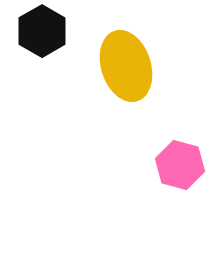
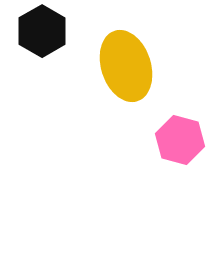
pink hexagon: moved 25 px up
